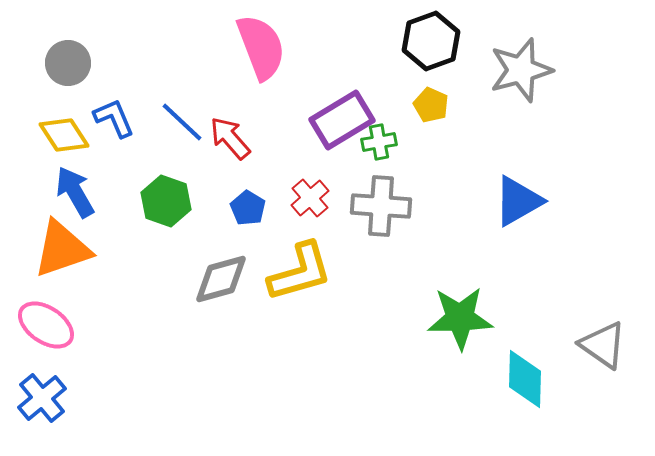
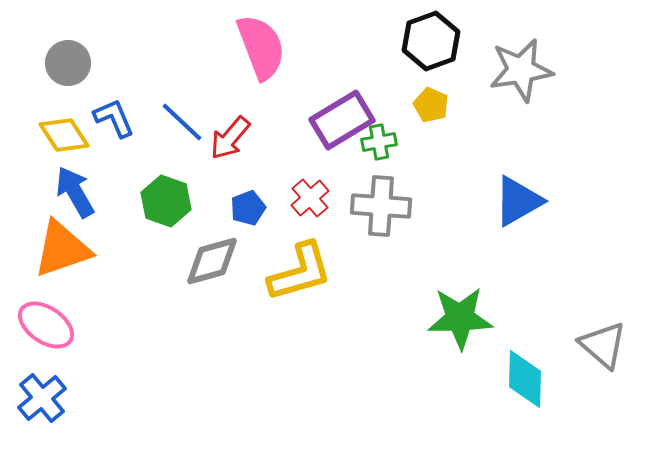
gray star: rotated 6 degrees clockwise
red arrow: rotated 99 degrees counterclockwise
blue pentagon: rotated 20 degrees clockwise
gray diamond: moved 9 px left, 18 px up
gray triangle: rotated 6 degrees clockwise
